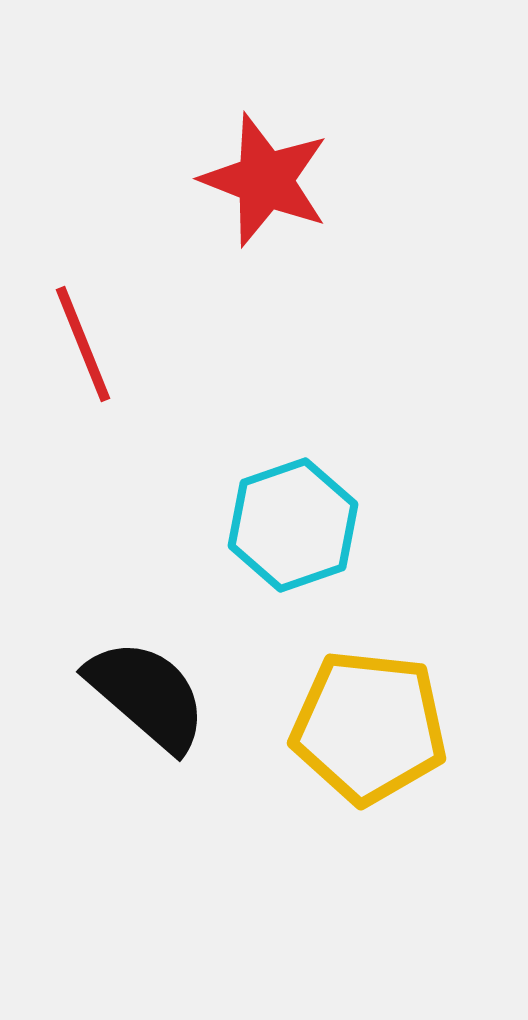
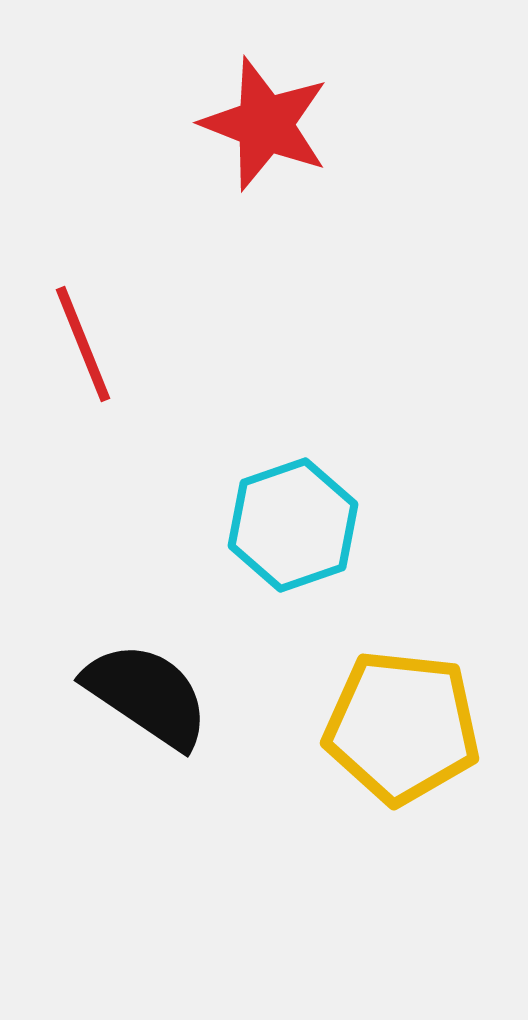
red star: moved 56 px up
black semicircle: rotated 7 degrees counterclockwise
yellow pentagon: moved 33 px right
